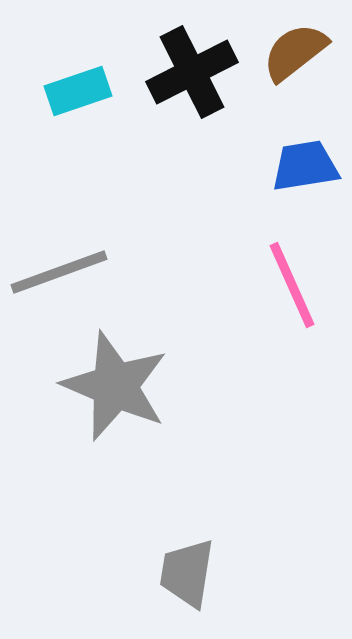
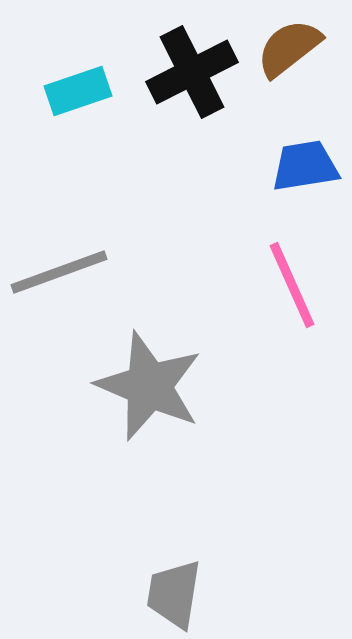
brown semicircle: moved 6 px left, 4 px up
gray star: moved 34 px right
gray trapezoid: moved 13 px left, 21 px down
